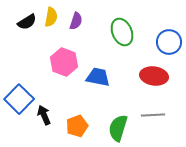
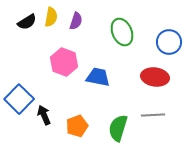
red ellipse: moved 1 px right, 1 px down
